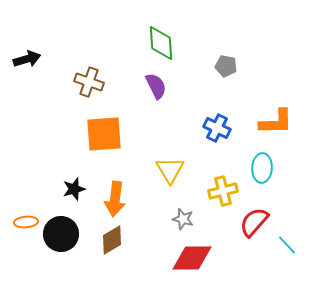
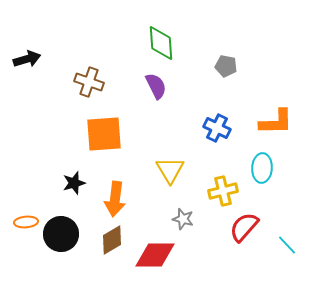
black star: moved 6 px up
red semicircle: moved 10 px left, 5 px down
red diamond: moved 37 px left, 3 px up
